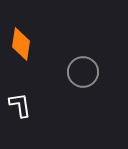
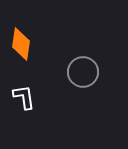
white L-shape: moved 4 px right, 8 px up
